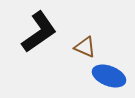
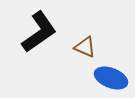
blue ellipse: moved 2 px right, 2 px down
